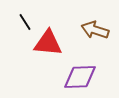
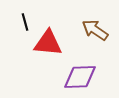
black line: rotated 18 degrees clockwise
brown arrow: rotated 16 degrees clockwise
